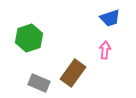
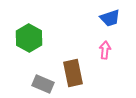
green hexagon: rotated 12 degrees counterclockwise
brown rectangle: rotated 48 degrees counterclockwise
gray rectangle: moved 4 px right, 1 px down
